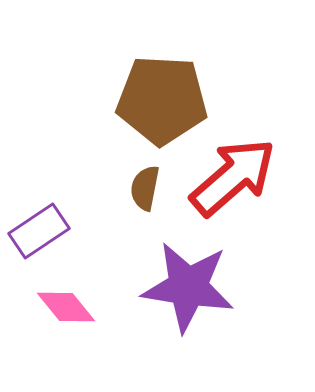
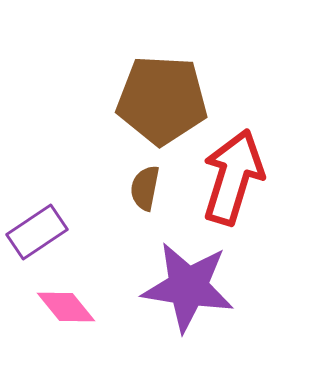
red arrow: rotated 32 degrees counterclockwise
purple rectangle: moved 2 px left, 1 px down
